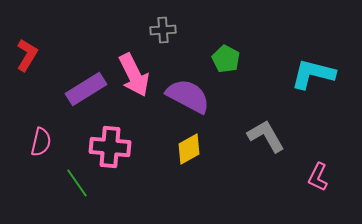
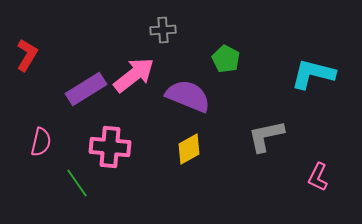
pink arrow: rotated 102 degrees counterclockwise
purple semicircle: rotated 6 degrees counterclockwise
gray L-shape: rotated 72 degrees counterclockwise
